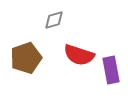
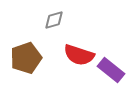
purple rectangle: rotated 40 degrees counterclockwise
